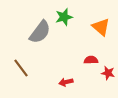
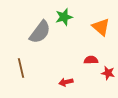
brown line: rotated 24 degrees clockwise
